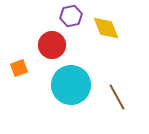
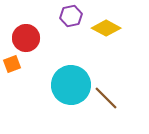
yellow diamond: rotated 40 degrees counterclockwise
red circle: moved 26 px left, 7 px up
orange square: moved 7 px left, 4 px up
brown line: moved 11 px left, 1 px down; rotated 16 degrees counterclockwise
